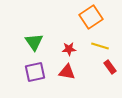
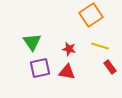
orange square: moved 2 px up
green triangle: moved 2 px left
red star: rotated 16 degrees clockwise
purple square: moved 5 px right, 4 px up
